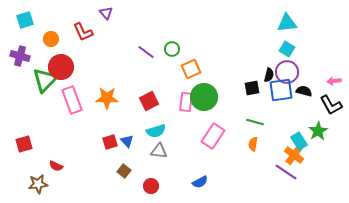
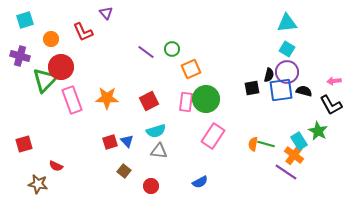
green circle at (204, 97): moved 2 px right, 2 px down
green line at (255, 122): moved 11 px right, 22 px down
green star at (318, 131): rotated 12 degrees counterclockwise
brown star at (38, 184): rotated 18 degrees clockwise
